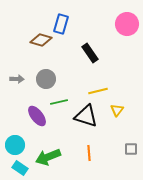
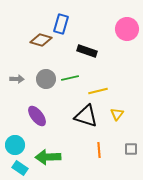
pink circle: moved 5 px down
black rectangle: moved 3 px left, 2 px up; rotated 36 degrees counterclockwise
green line: moved 11 px right, 24 px up
yellow triangle: moved 4 px down
orange line: moved 10 px right, 3 px up
green arrow: rotated 20 degrees clockwise
